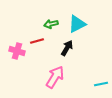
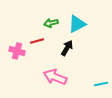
green arrow: moved 1 px up
pink arrow: rotated 100 degrees counterclockwise
